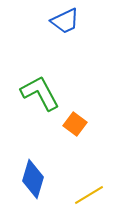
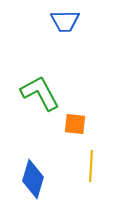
blue trapezoid: rotated 24 degrees clockwise
orange square: rotated 30 degrees counterclockwise
yellow line: moved 2 px right, 29 px up; rotated 56 degrees counterclockwise
